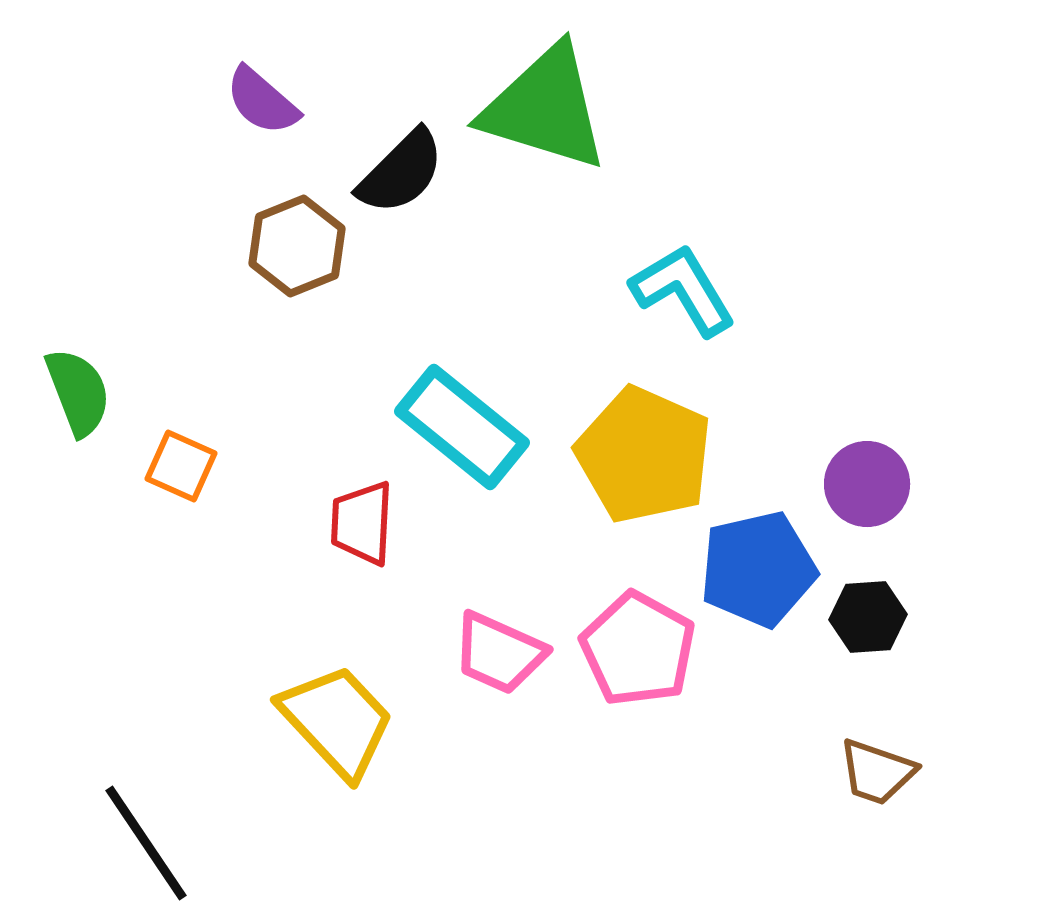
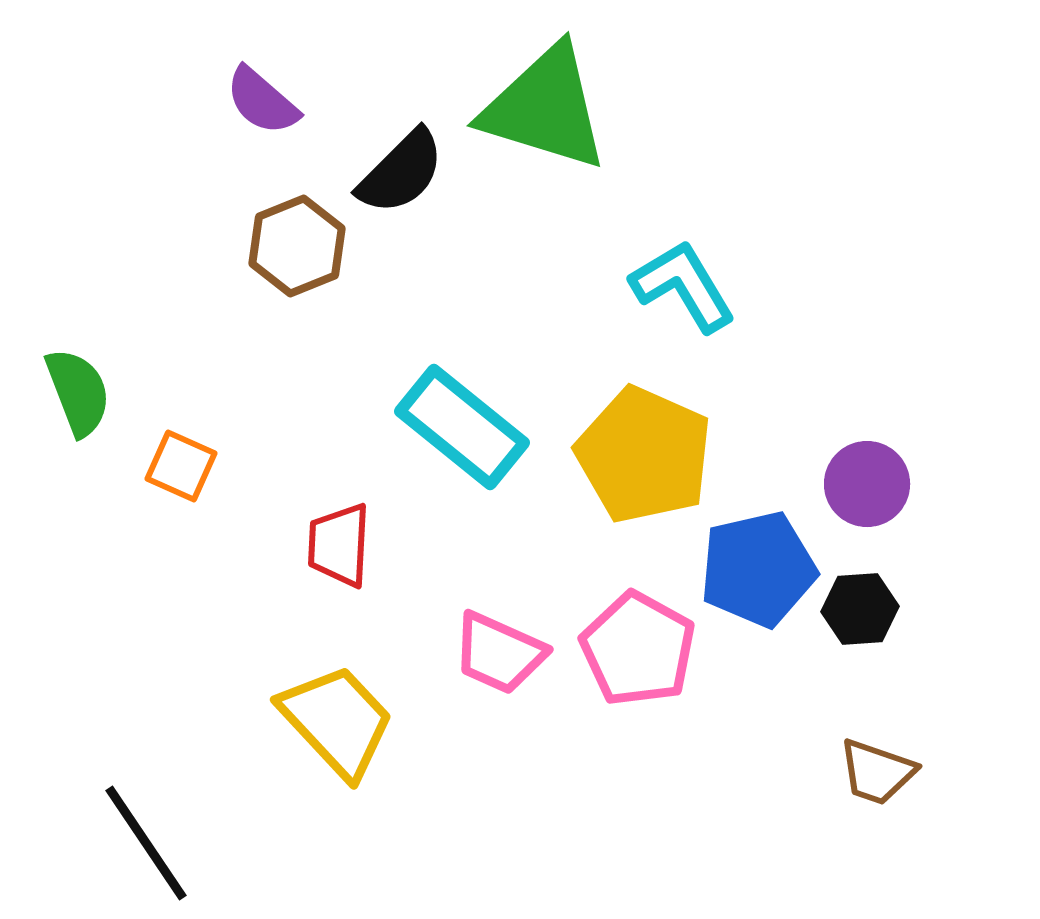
cyan L-shape: moved 4 px up
red trapezoid: moved 23 px left, 22 px down
black hexagon: moved 8 px left, 8 px up
